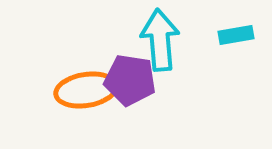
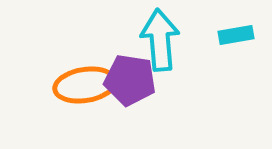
orange ellipse: moved 1 px left, 5 px up
